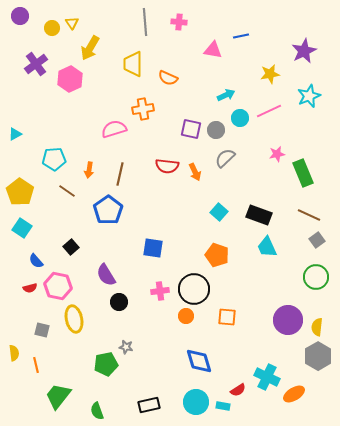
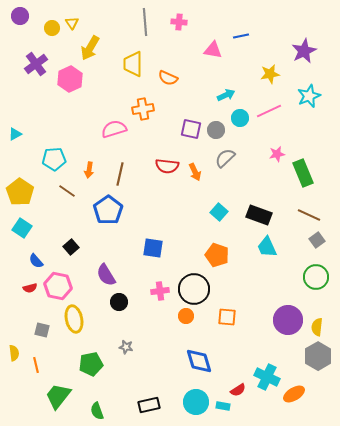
green pentagon at (106, 364): moved 15 px left
